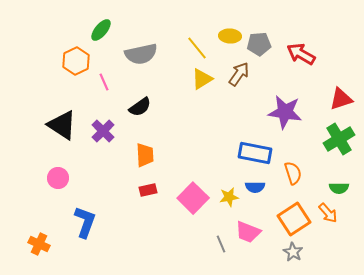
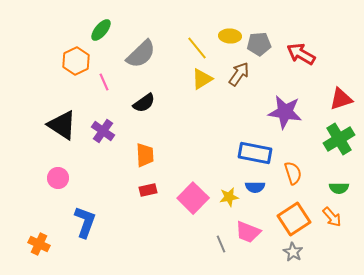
gray semicircle: rotated 32 degrees counterclockwise
black semicircle: moved 4 px right, 4 px up
purple cross: rotated 10 degrees counterclockwise
orange arrow: moved 4 px right, 4 px down
